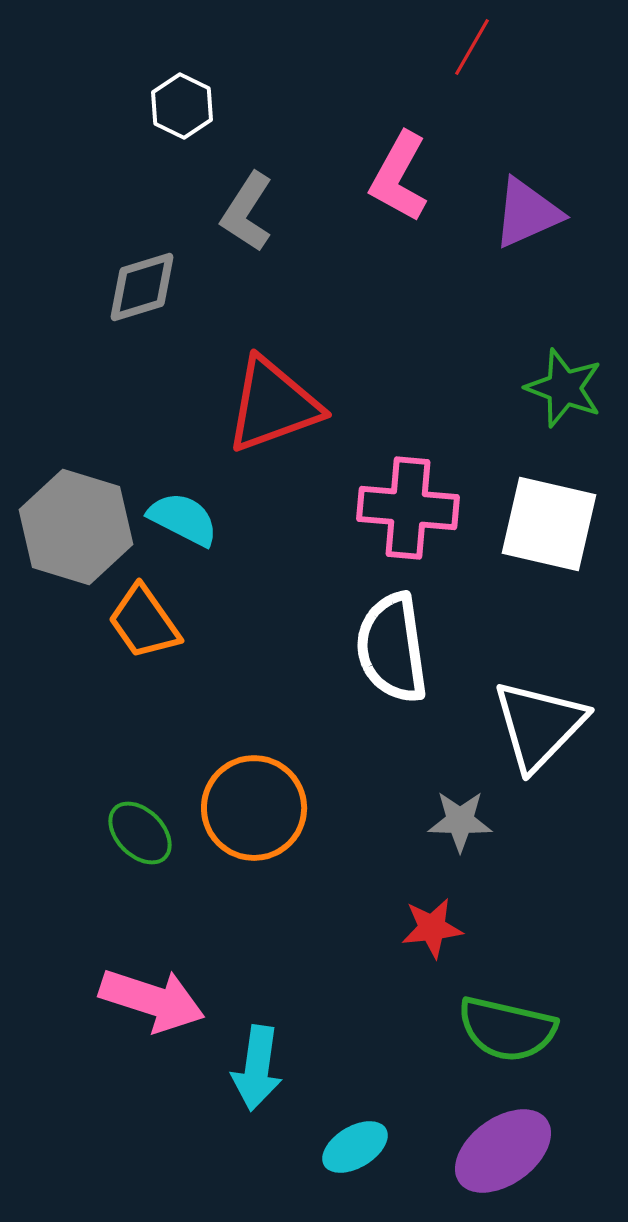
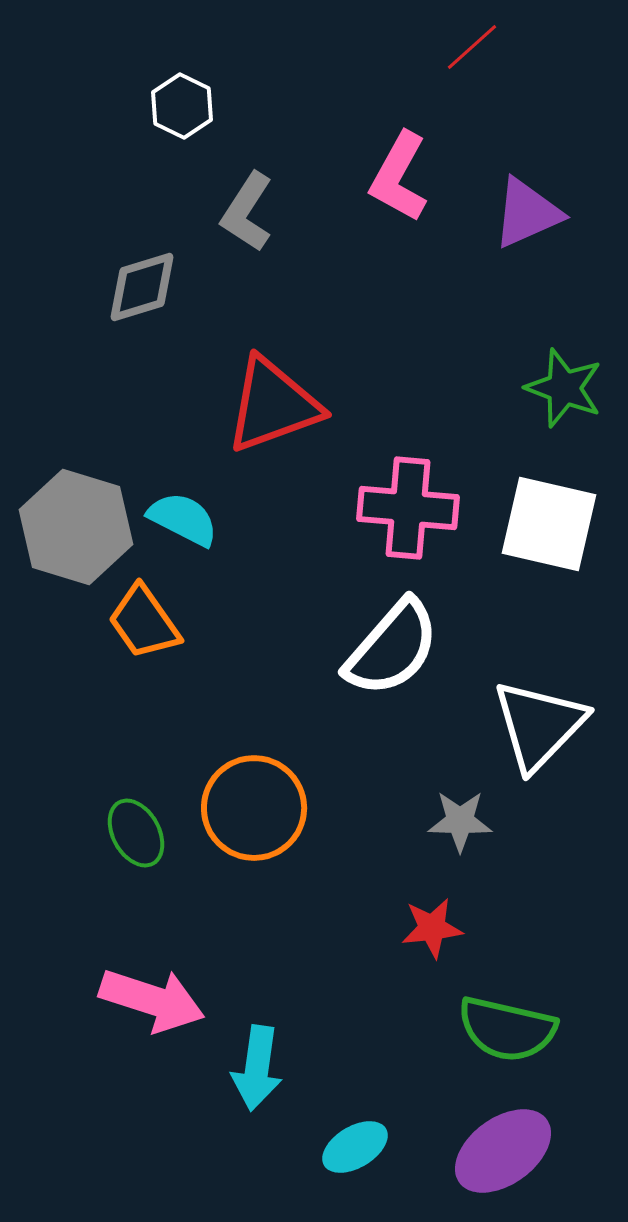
red line: rotated 18 degrees clockwise
white semicircle: rotated 131 degrees counterclockwise
green ellipse: moved 4 px left; rotated 16 degrees clockwise
